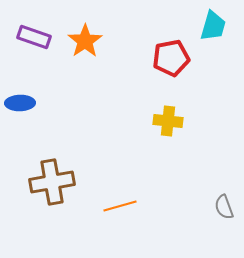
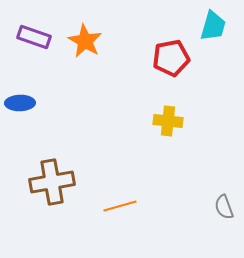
orange star: rotated 8 degrees counterclockwise
